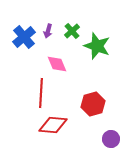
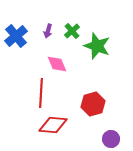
blue cross: moved 8 px left, 1 px up
